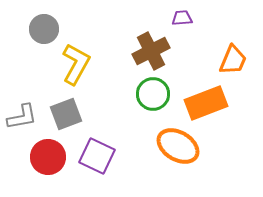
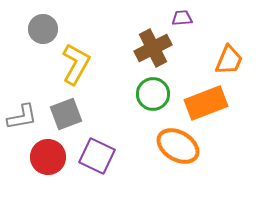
gray circle: moved 1 px left
brown cross: moved 2 px right, 3 px up
orange trapezoid: moved 4 px left
